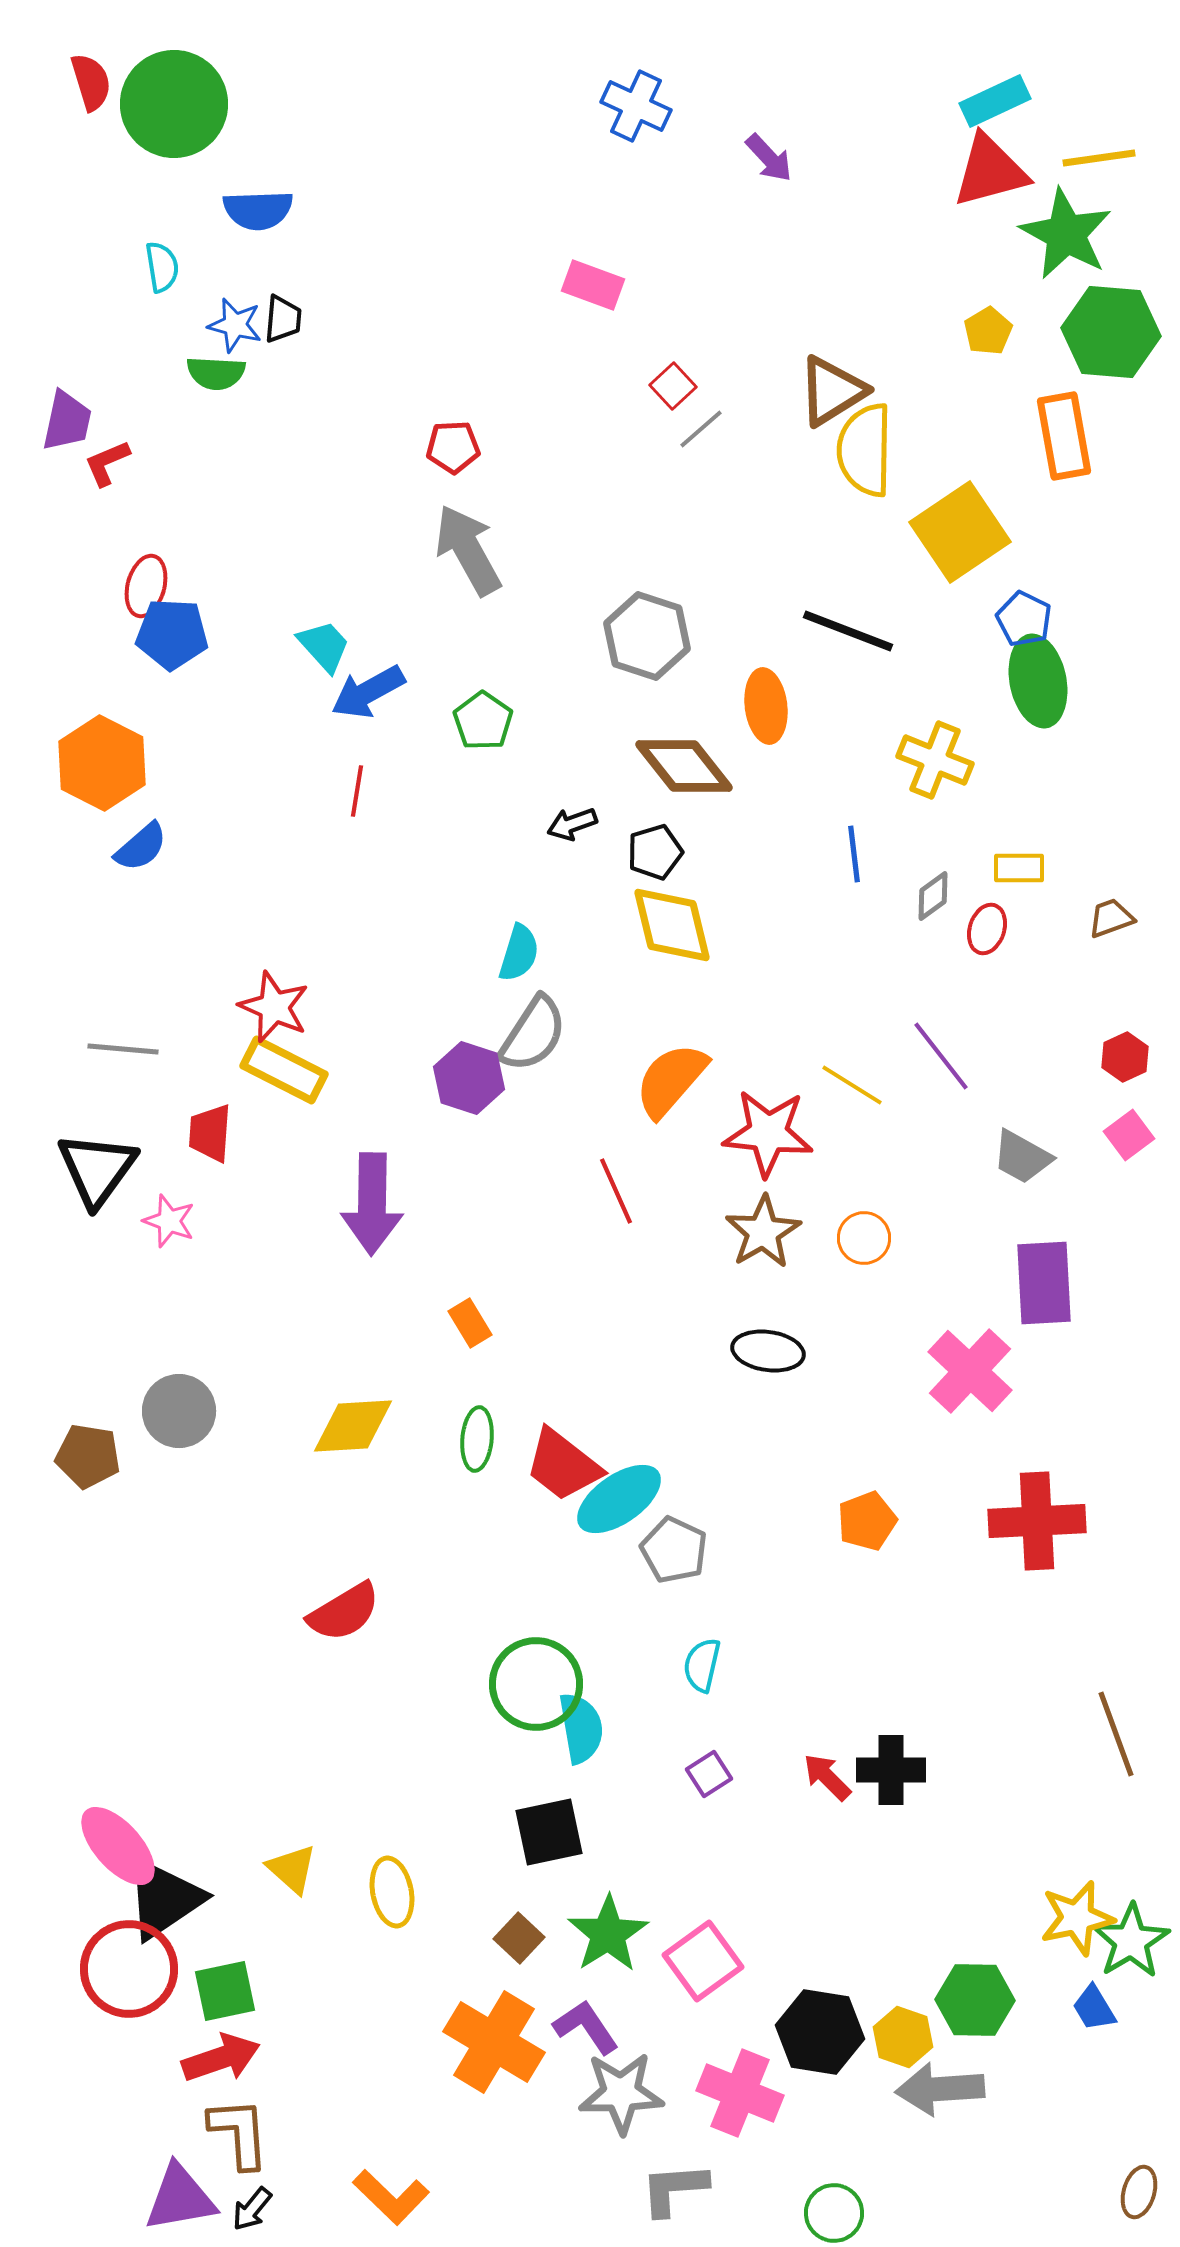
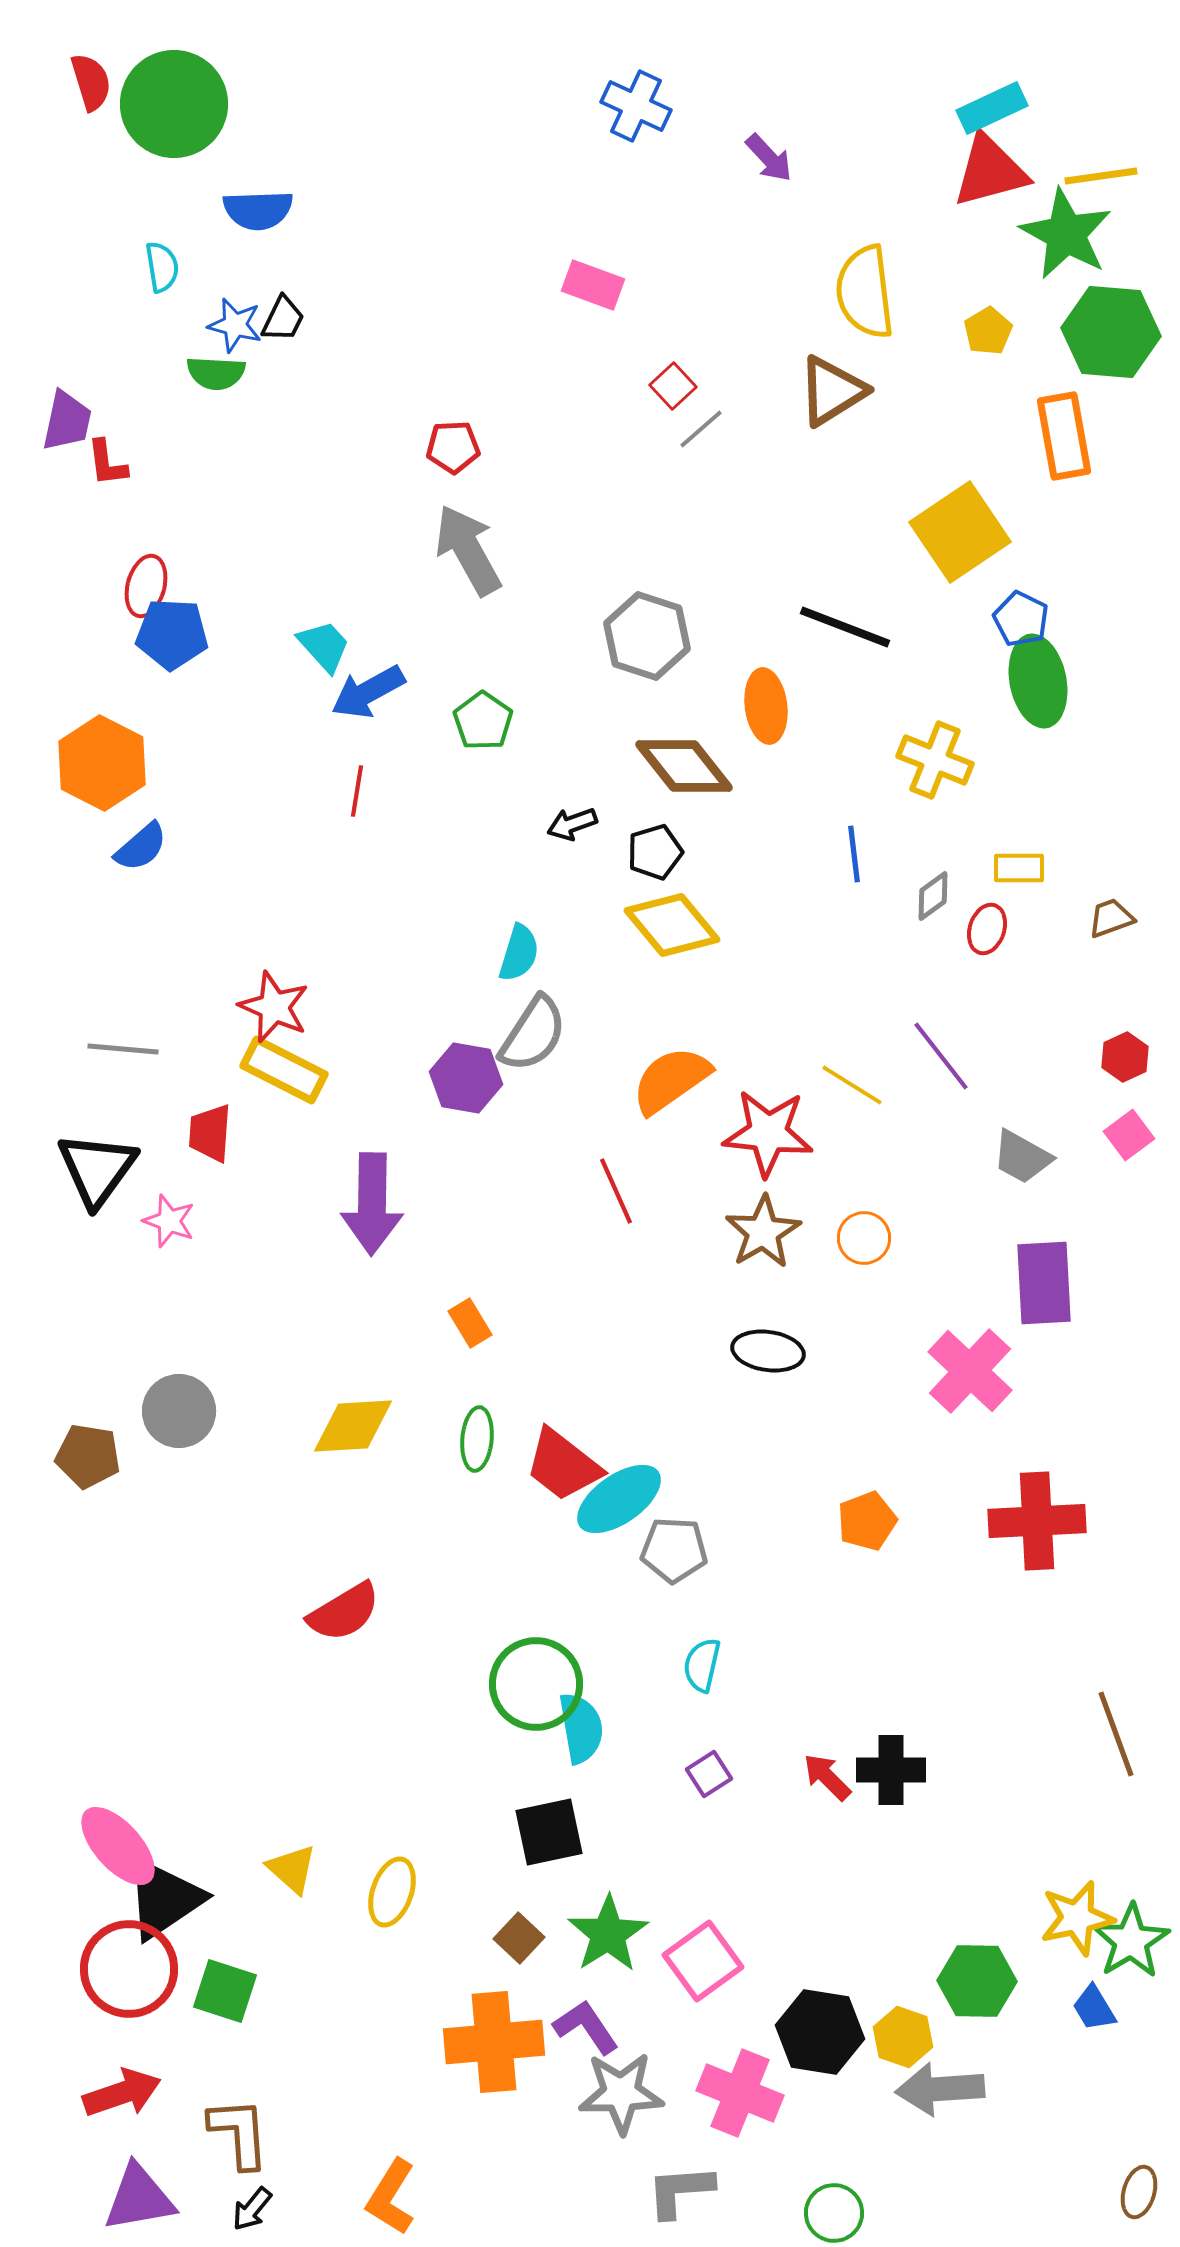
cyan rectangle at (995, 101): moved 3 px left, 7 px down
yellow line at (1099, 158): moved 2 px right, 18 px down
black trapezoid at (283, 319): rotated 21 degrees clockwise
yellow semicircle at (865, 450): moved 158 px up; rotated 8 degrees counterclockwise
red L-shape at (107, 463): rotated 74 degrees counterclockwise
blue pentagon at (1024, 619): moved 3 px left
black line at (848, 631): moved 3 px left, 4 px up
yellow diamond at (672, 925): rotated 26 degrees counterclockwise
purple hexagon at (469, 1078): moved 3 px left; rotated 8 degrees counterclockwise
orange semicircle at (671, 1080): rotated 14 degrees clockwise
gray pentagon at (674, 1550): rotated 22 degrees counterclockwise
yellow ellipse at (392, 1892): rotated 30 degrees clockwise
green square at (225, 1991): rotated 30 degrees clockwise
green hexagon at (975, 2000): moved 2 px right, 19 px up
orange cross at (494, 2042): rotated 36 degrees counterclockwise
red arrow at (221, 2058): moved 99 px left, 35 px down
gray L-shape at (674, 2189): moved 6 px right, 2 px down
orange L-shape at (391, 2197): rotated 78 degrees clockwise
purple triangle at (180, 2198): moved 41 px left
